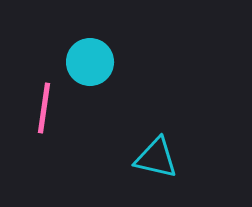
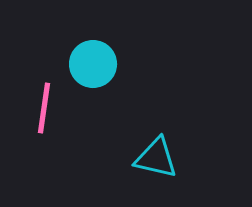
cyan circle: moved 3 px right, 2 px down
